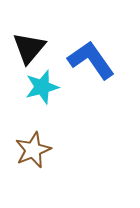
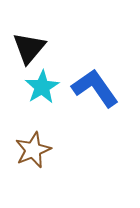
blue L-shape: moved 4 px right, 28 px down
cyan star: rotated 16 degrees counterclockwise
